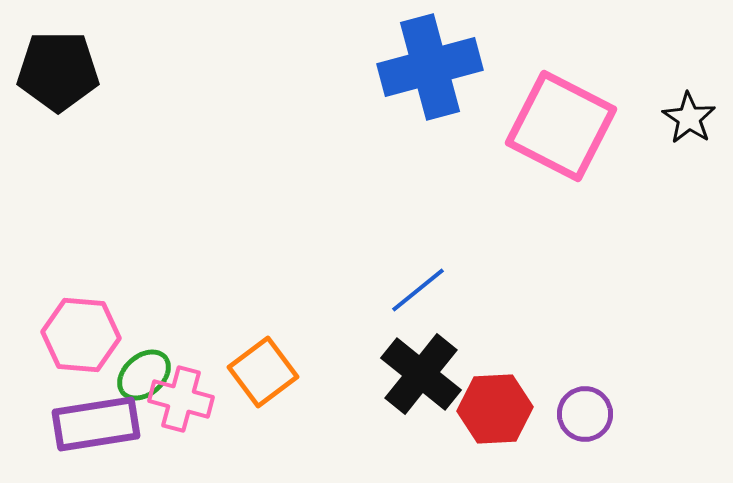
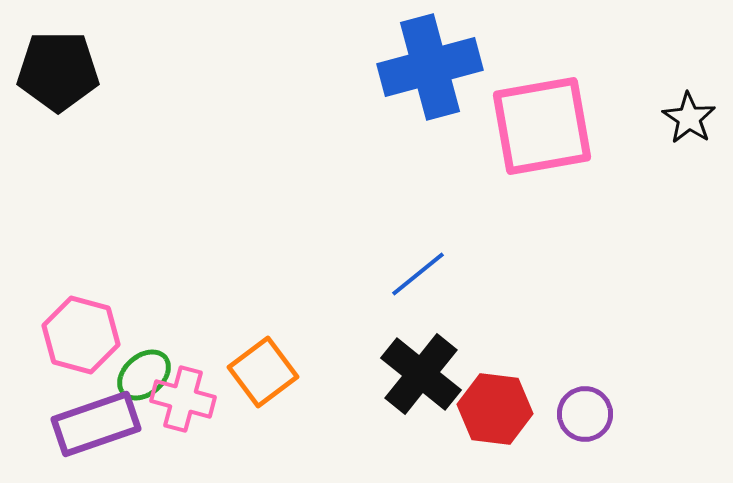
pink square: moved 19 px left; rotated 37 degrees counterclockwise
blue line: moved 16 px up
pink hexagon: rotated 10 degrees clockwise
pink cross: moved 2 px right
red hexagon: rotated 10 degrees clockwise
purple rectangle: rotated 10 degrees counterclockwise
